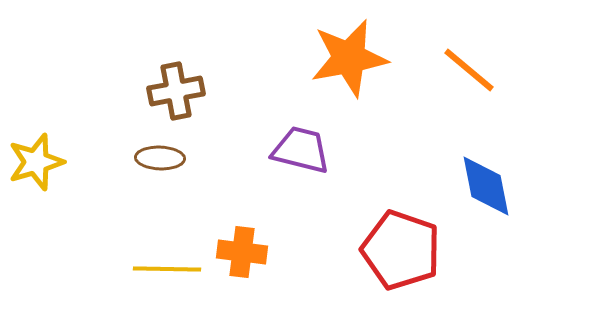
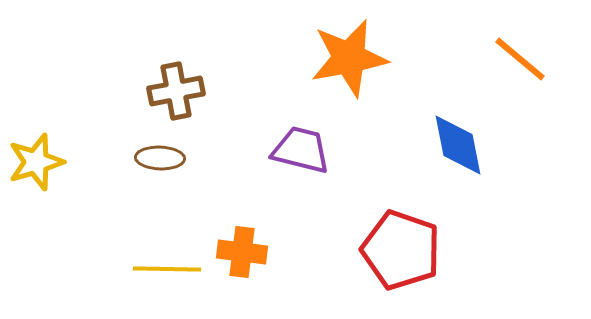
orange line: moved 51 px right, 11 px up
blue diamond: moved 28 px left, 41 px up
